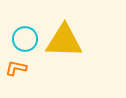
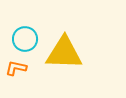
yellow triangle: moved 12 px down
